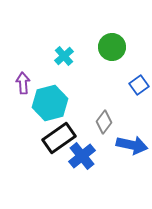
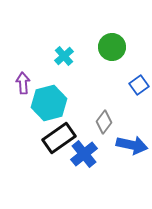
cyan hexagon: moved 1 px left
blue cross: moved 2 px right, 2 px up
